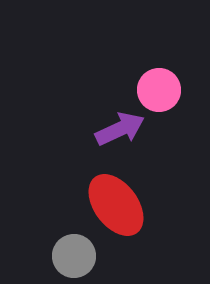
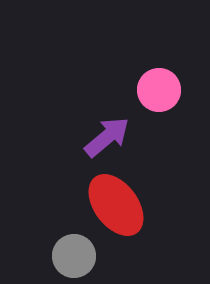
purple arrow: moved 13 px left, 8 px down; rotated 15 degrees counterclockwise
